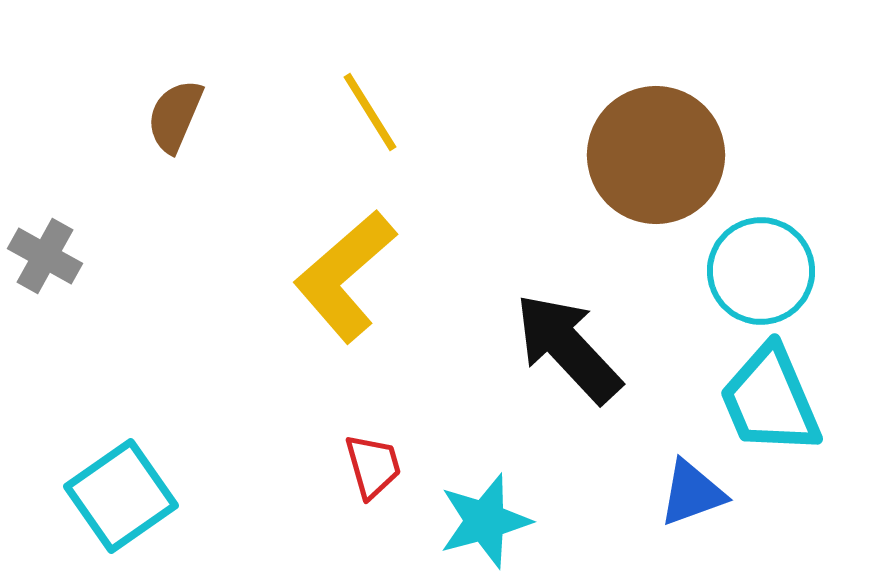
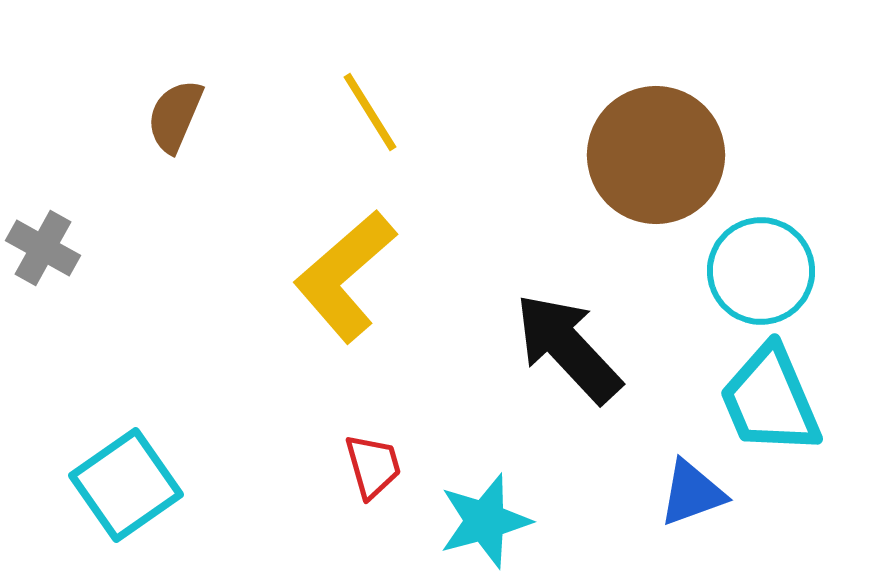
gray cross: moved 2 px left, 8 px up
cyan square: moved 5 px right, 11 px up
